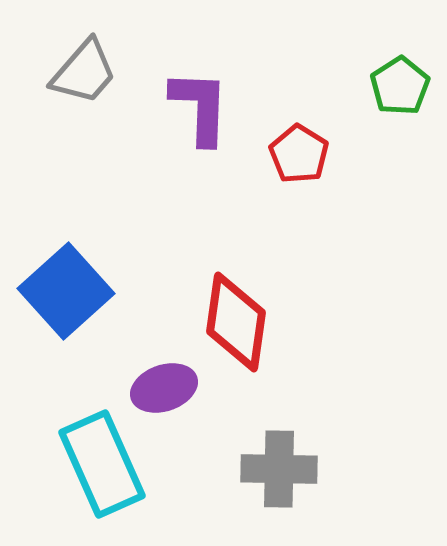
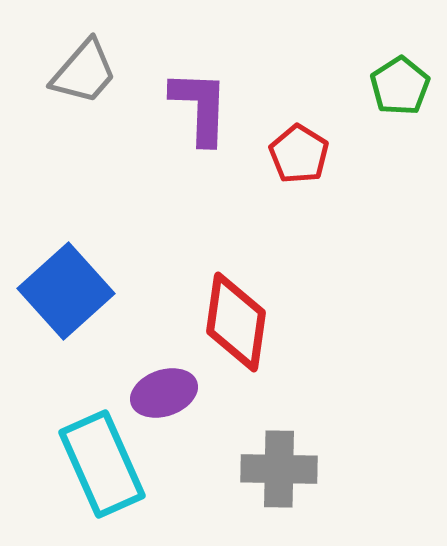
purple ellipse: moved 5 px down
